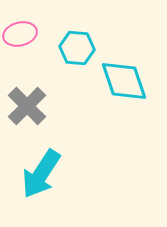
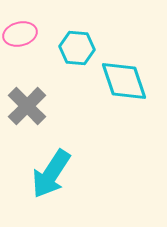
cyan arrow: moved 10 px right
